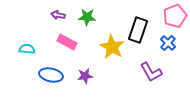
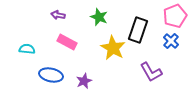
green star: moved 12 px right; rotated 18 degrees clockwise
blue cross: moved 3 px right, 2 px up
yellow star: moved 1 px right, 1 px down
purple star: moved 1 px left, 5 px down; rotated 14 degrees counterclockwise
